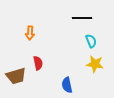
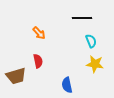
orange arrow: moved 9 px right; rotated 48 degrees counterclockwise
red semicircle: moved 2 px up
